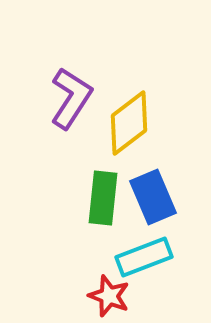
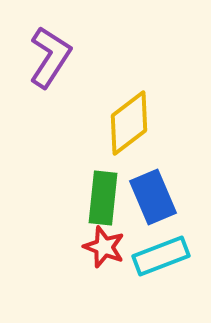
purple L-shape: moved 21 px left, 41 px up
cyan rectangle: moved 17 px right, 1 px up
red star: moved 5 px left, 49 px up
